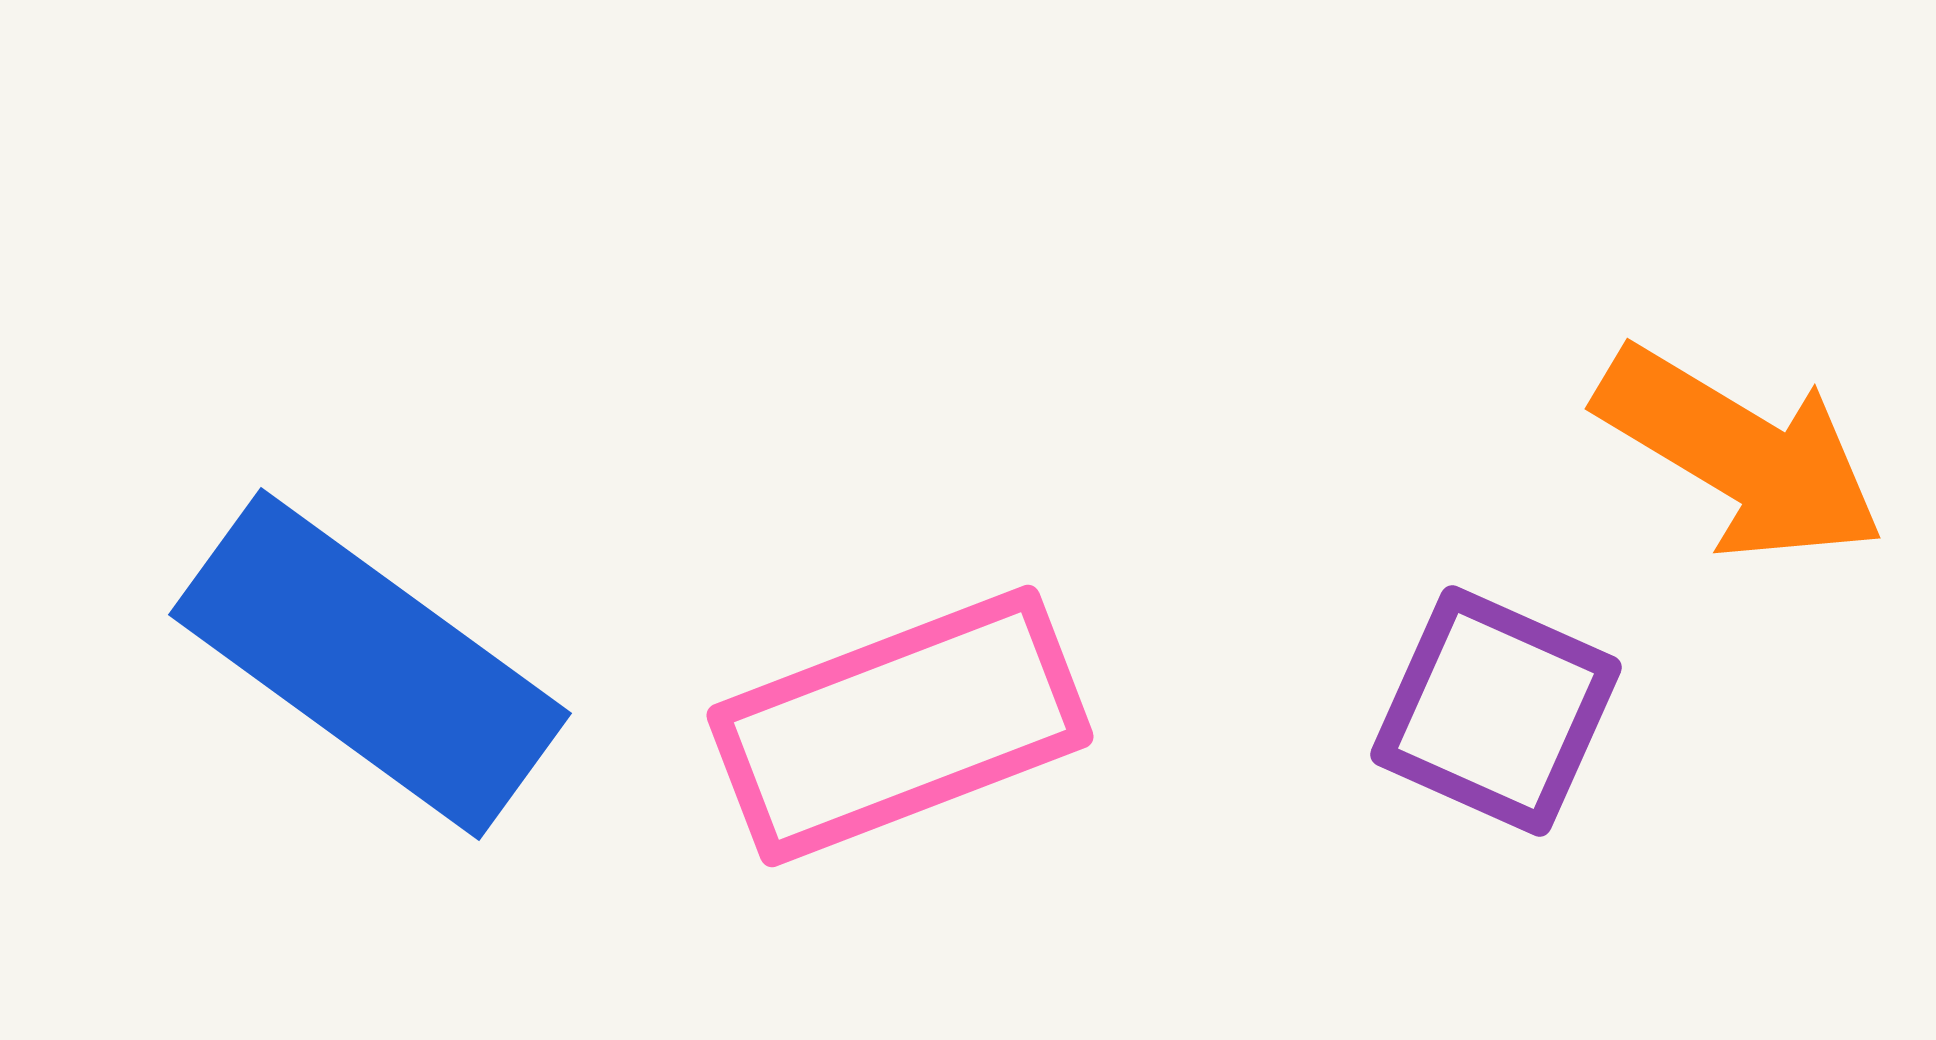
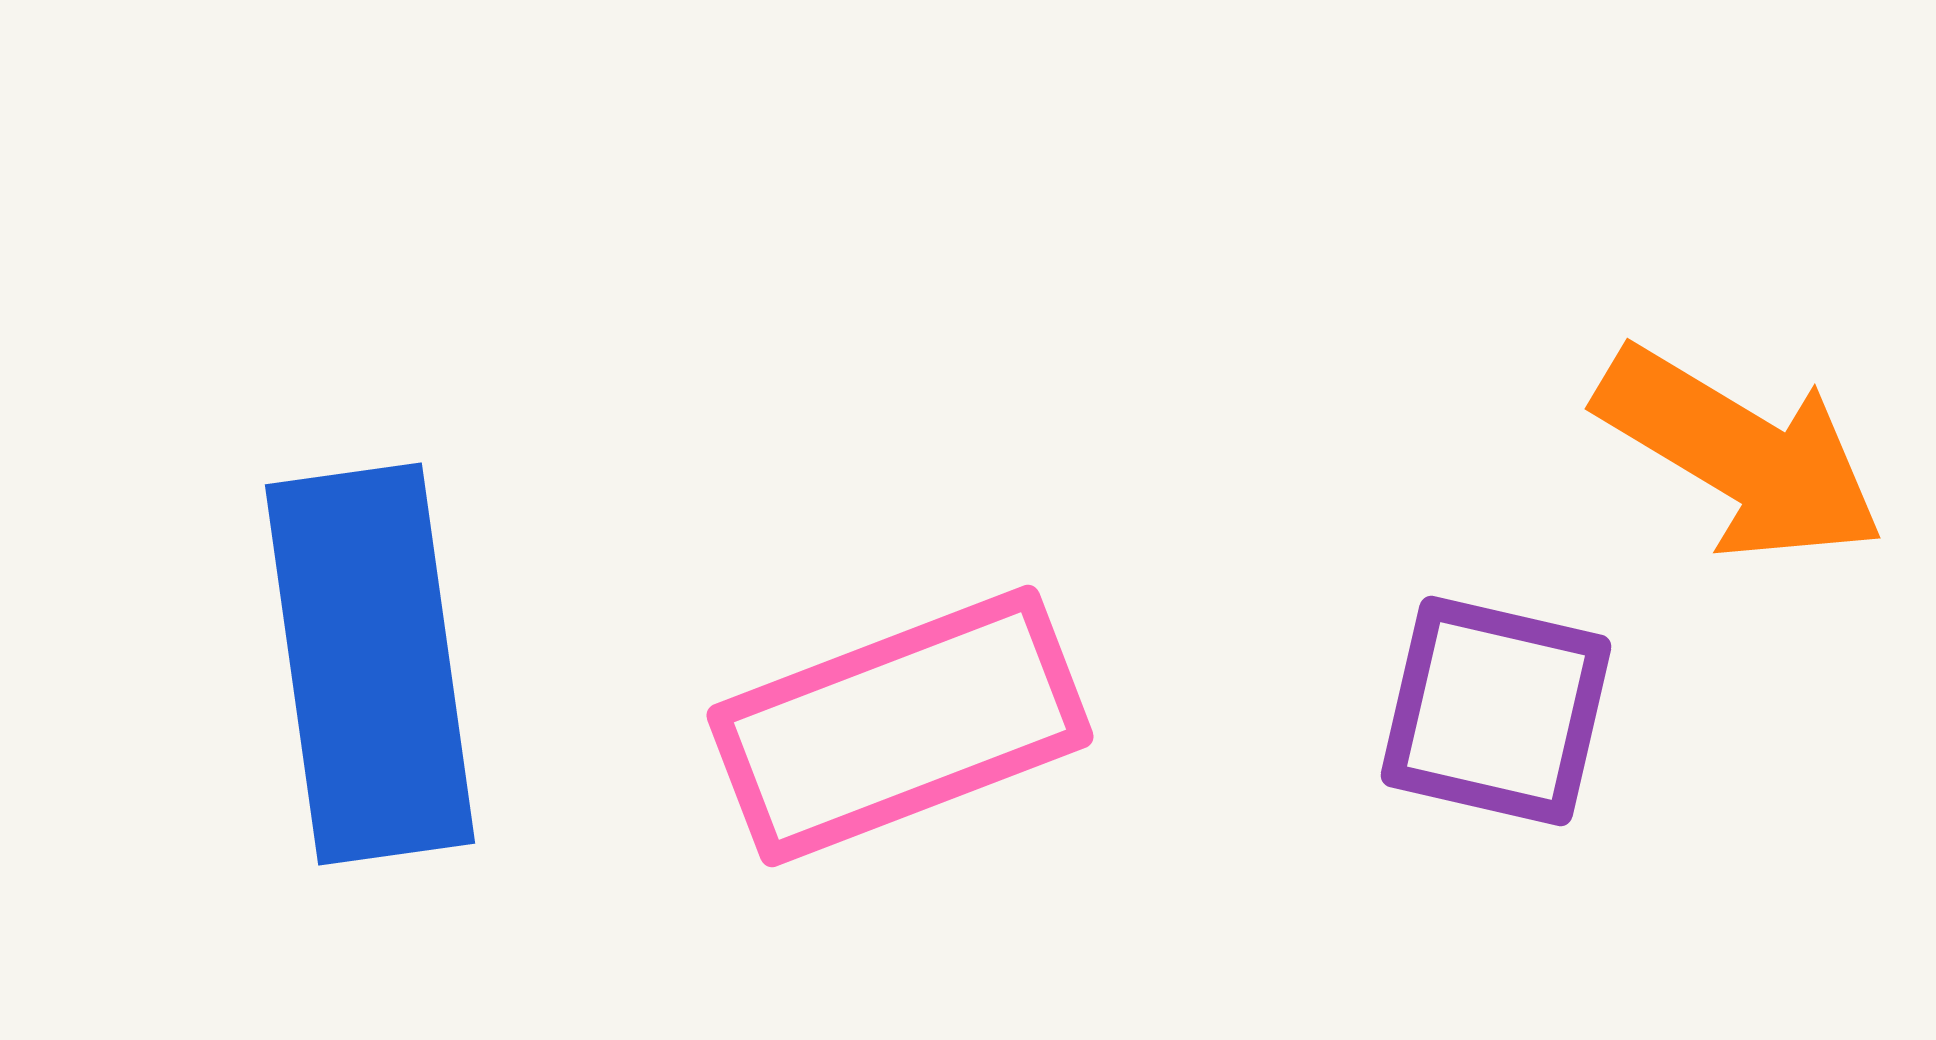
blue rectangle: rotated 46 degrees clockwise
purple square: rotated 11 degrees counterclockwise
